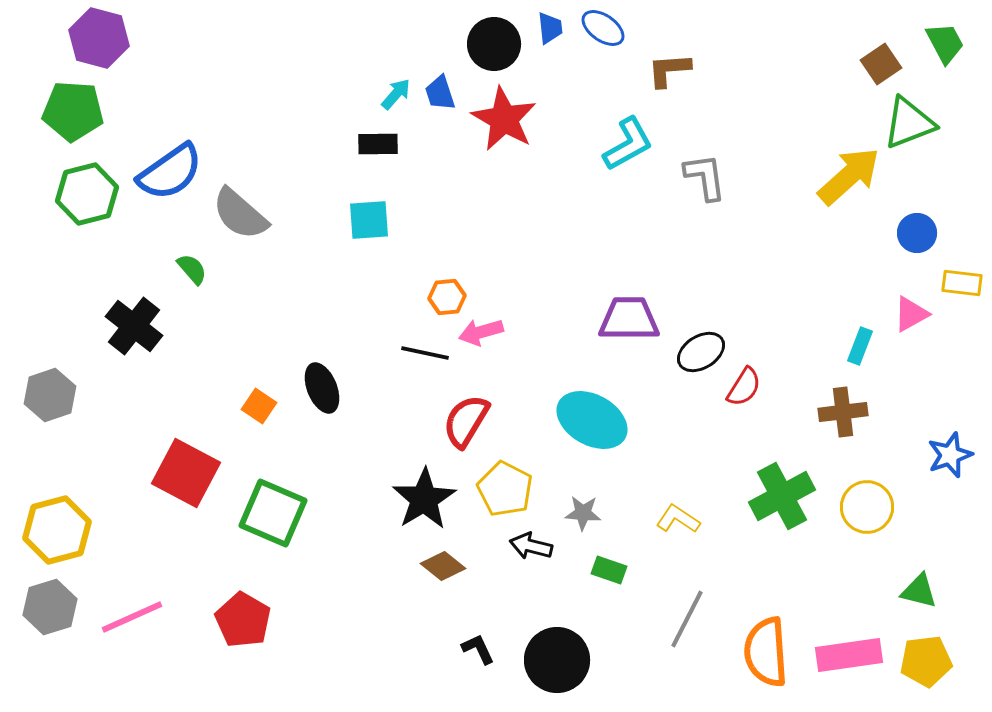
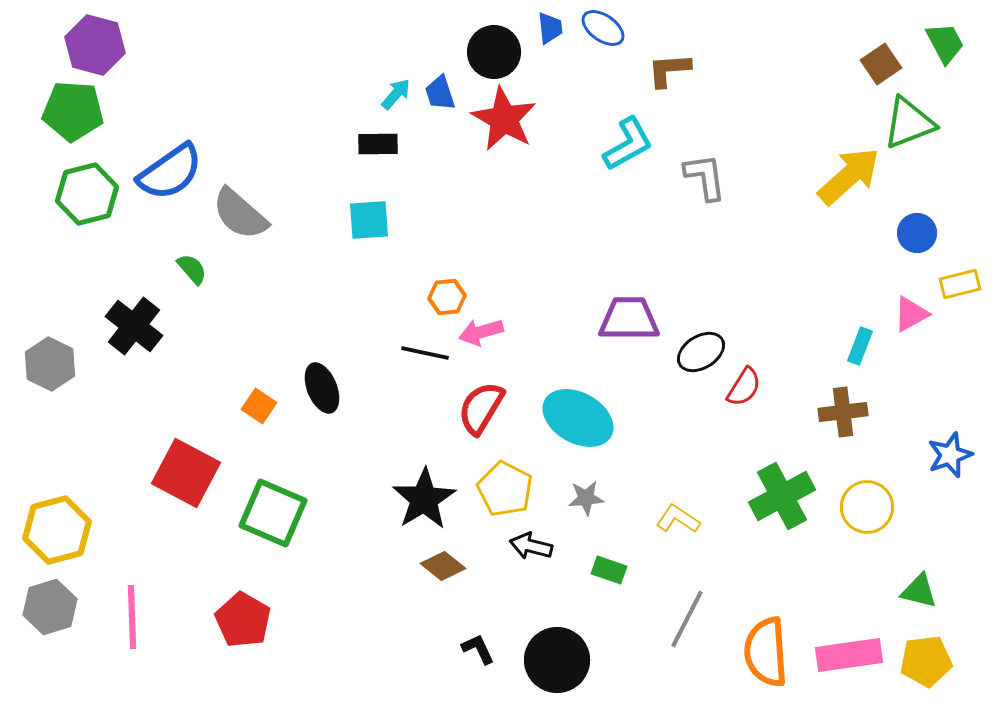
purple hexagon at (99, 38): moved 4 px left, 7 px down
black circle at (494, 44): moved 8 px down
yellow rectangle at (962, 283): moved 2 px left, 1 px down; rotated 21 degrees counterclockwise
gray hexagon at (50, 395): moved 31 px up; rotated 15 degrees counterclockwise
cyan ellipse at (592, 420): moved 14 px left, 2 px up
red semicircle at (466, 421): moved 15 px right, 13 px up
gray star at (583, 513): moved 3 px right, 15 px up; rotated 9 degrees counterclockwise
pink line at (132, 617): rotated 68 degrees counterclockwise
